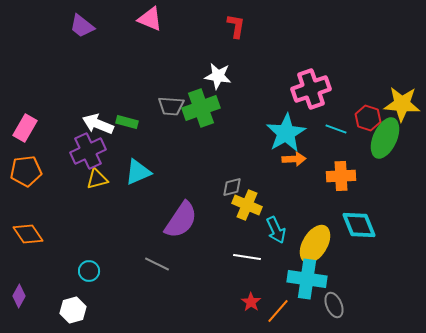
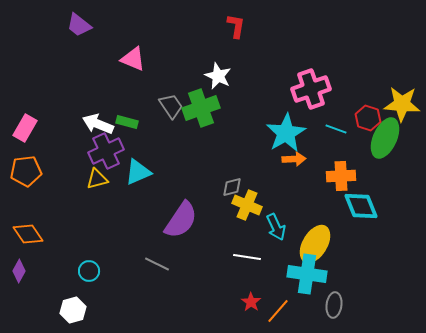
pink triangle: moved 17 px left, 40 px down
purple trapezoid: moved 3 px left, 1 px up
white star: rotated 16 degrees clockwise
gray trapezoid: rotated 128 degrees counterclockwise
purple cross: moved 18 px right
cyan diamond: moved 2 px right, 19 px up
cyan arrow: moved 3 px up
cyan cross: moved 5 px up
purple diamond: moved 25 px up
gray ellipse: rotated 30 degrees clockwise
